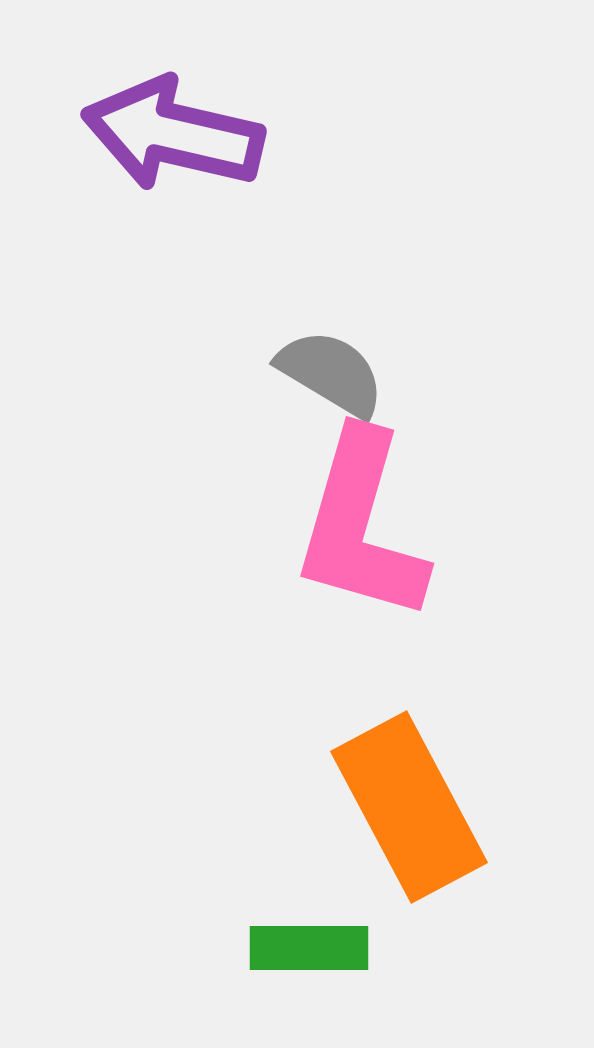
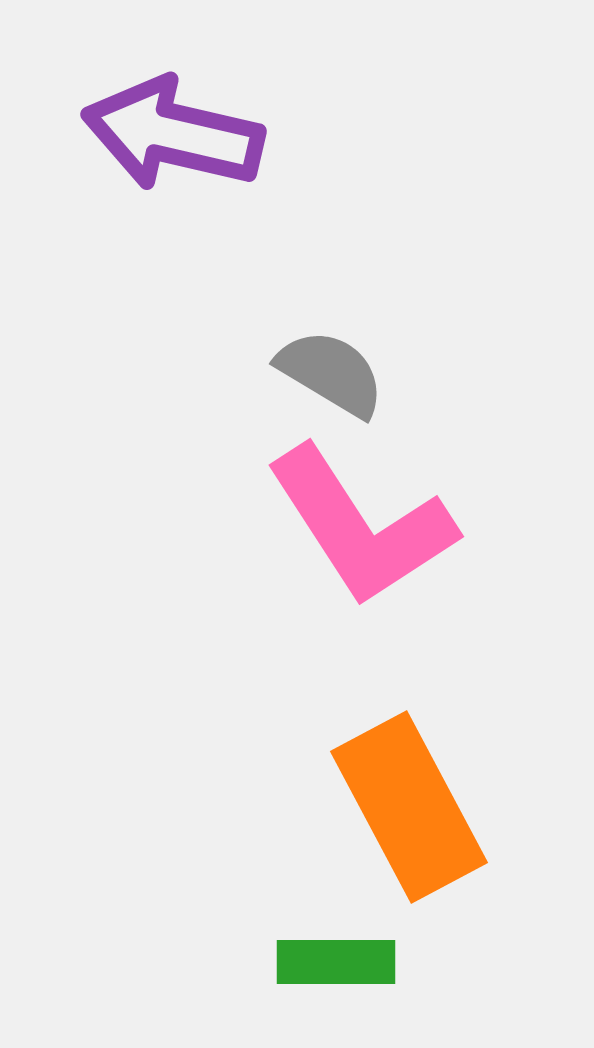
pink L-shape: rotated 49 degrees counterclockwise
green rectangle: moved 27 px right, 14 px down
